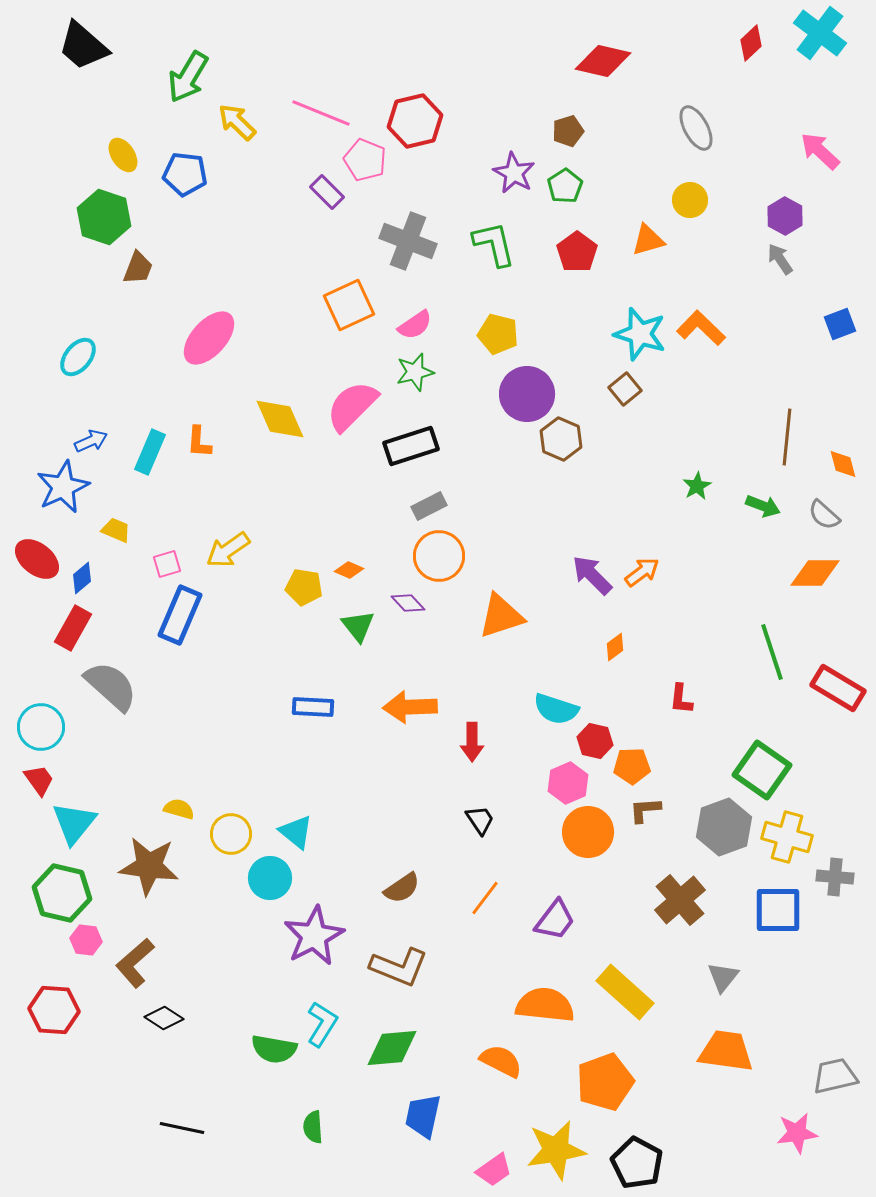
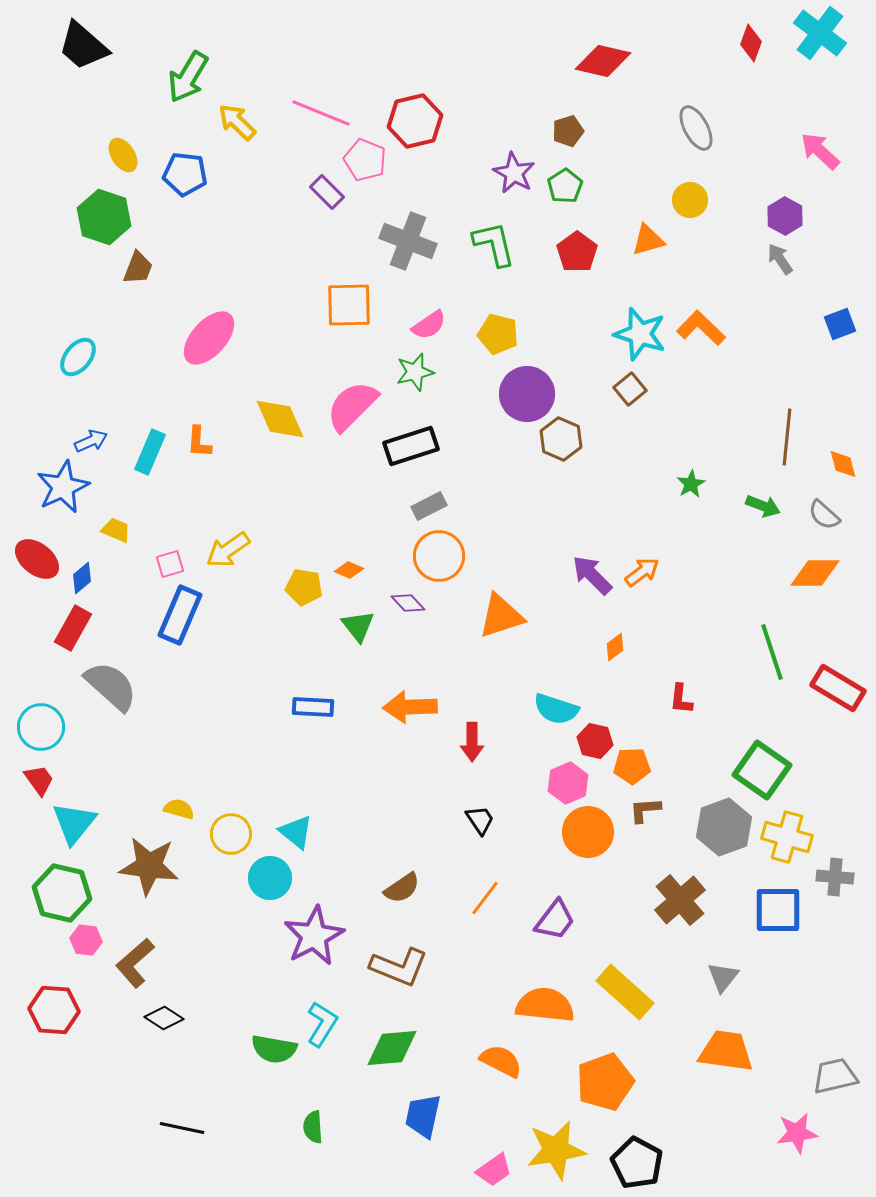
red diamond at (751, 43): rotated 27 degrees counterclockwise
orange square at (349, 305): rotated 24 degrees clockwise
pink semicircle at (415, 325): moved 14 px right
brown square at (625, 389): moved 5 px right
green star at (697, 486): moved 6 px left, 2 px up
pink square at (167, 564): moved 3 px right
